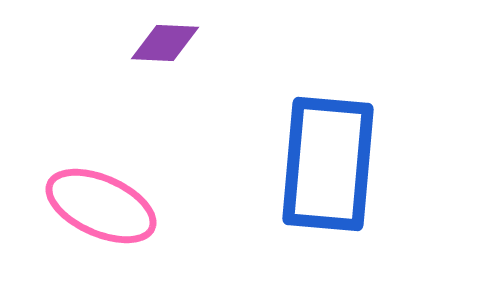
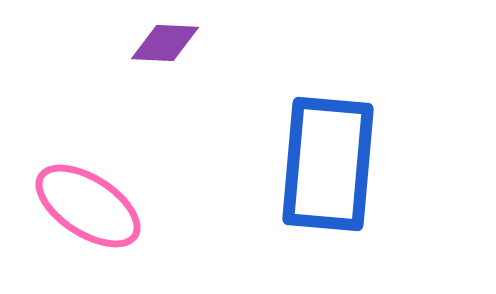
pink ellipse: moved 13 px left; rotated 9 degrees clockwise
